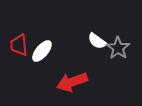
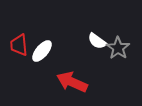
red arrow: rotated 44 degrees clockwise
